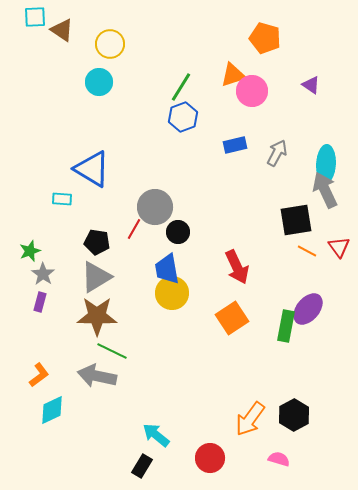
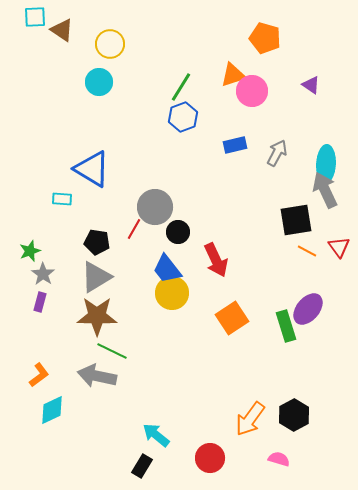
red arrow at (237, 267): moved 21 px left, 7 px up
blue trapezoid at (167, 269): rotated 28 degrees counterclockwise
green rectangle at (286, 326): rotated 28 degrees counterclockwise
